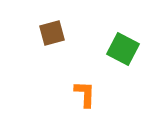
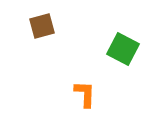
brown square: moved 10 px left, 7 px up
